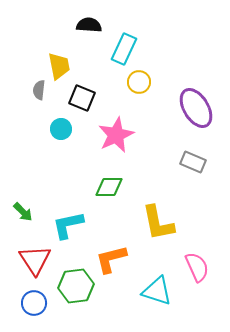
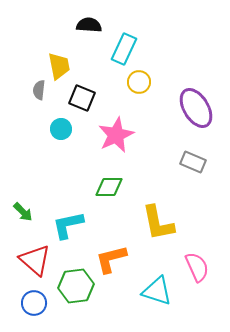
red triangle: rotated 16 degrees counterclockwise
